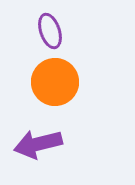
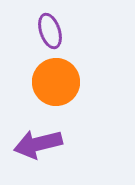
orange circle: moved 1 px right
